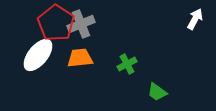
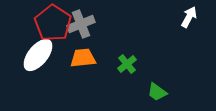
white arrow: moved 6 px left, 2 px up
red pentagon: moved 3 px left
orange trapezoid: moved 3 px right
green cross: rotated 12 degrees counterclockwise
